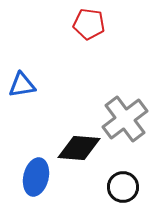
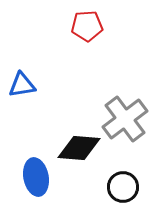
red pentagon: moved 2 px left, 2 px down; rotated 12 degrees counterclockwise
blue ellipse: rotated 24 degrees counterclockwise
